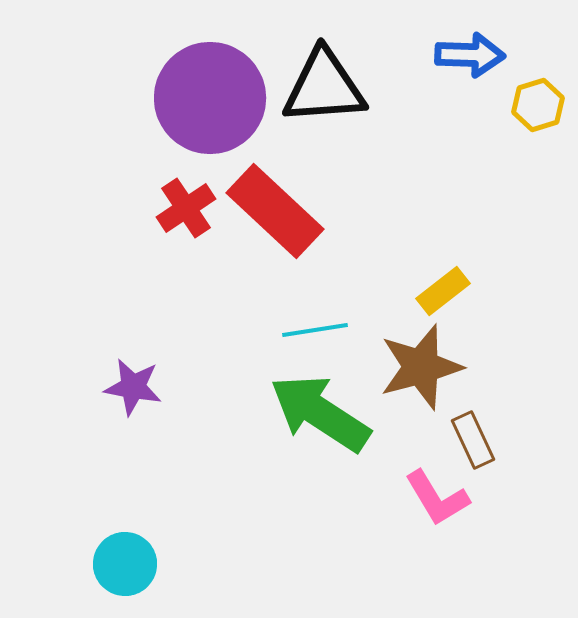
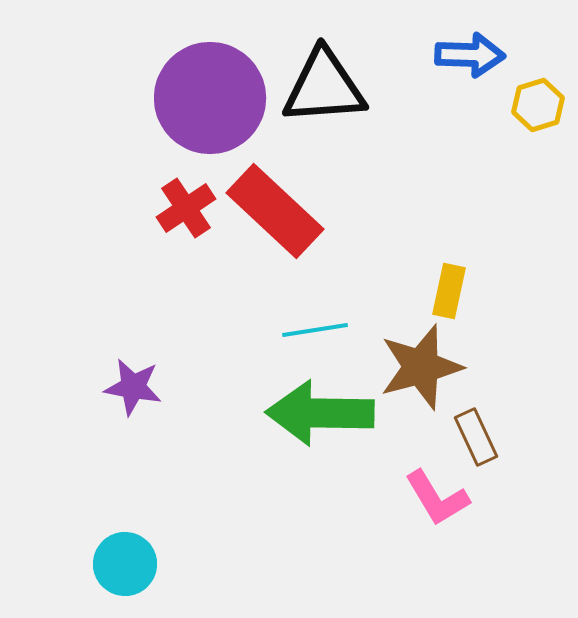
yellow rectangle: moved 6 px right; rotated 40 degrees counterclockwise
green arrow: rotated 32 degrees counterclockwise
brown rectangle: moved 3 px right, 3 px up
